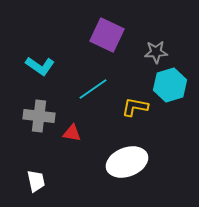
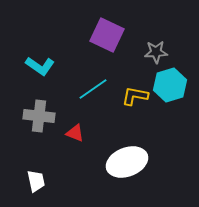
yellow L-shape: moved 11 px up
red triangle: moved 3 px right; rotated 12 degrees clockwise
